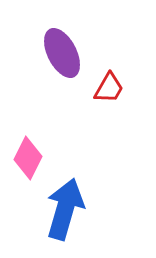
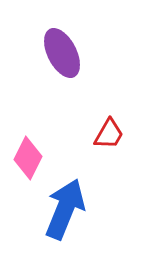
red trapezoid: moved 46 px down
blue arrow: rotated 6 degrees clockwise
